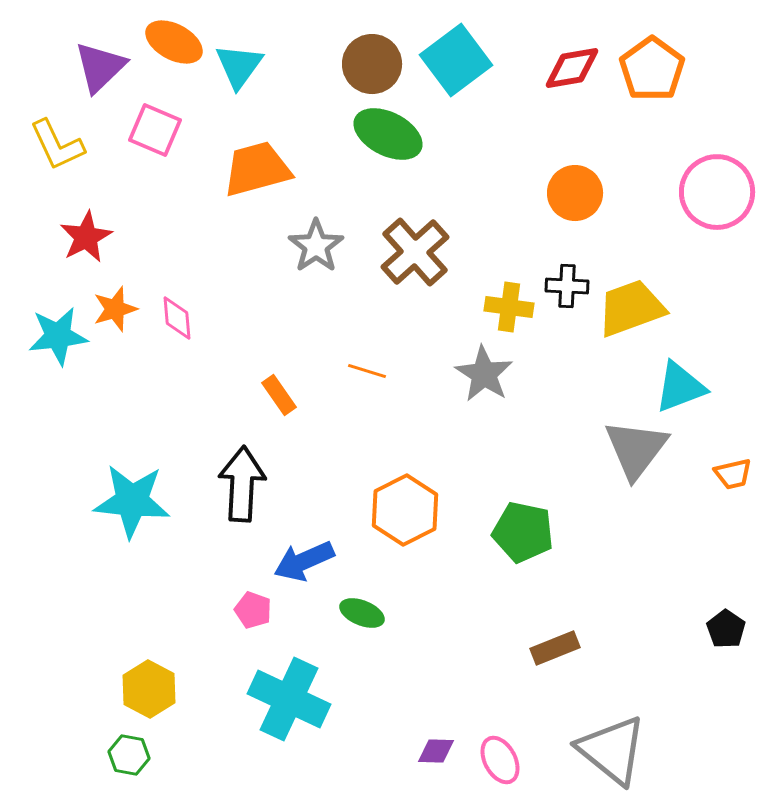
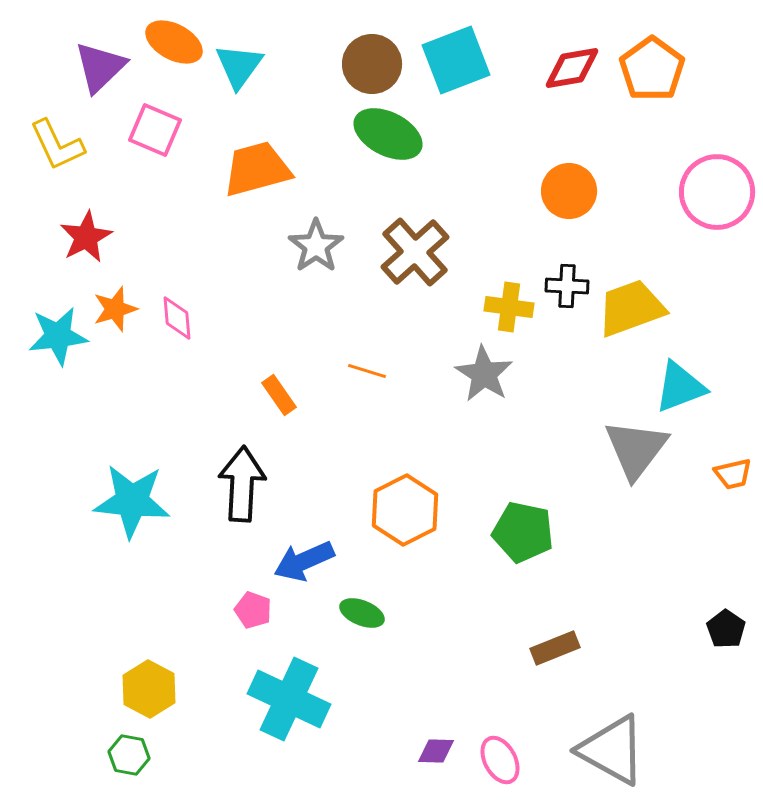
cyan square at (456, 60): rotated 16 degrees clockwise
orange circle at (575, 193): moved 6 px left, 2 px up
gray triangle at (612, 750): rotated 10 degrees counterclockwise
